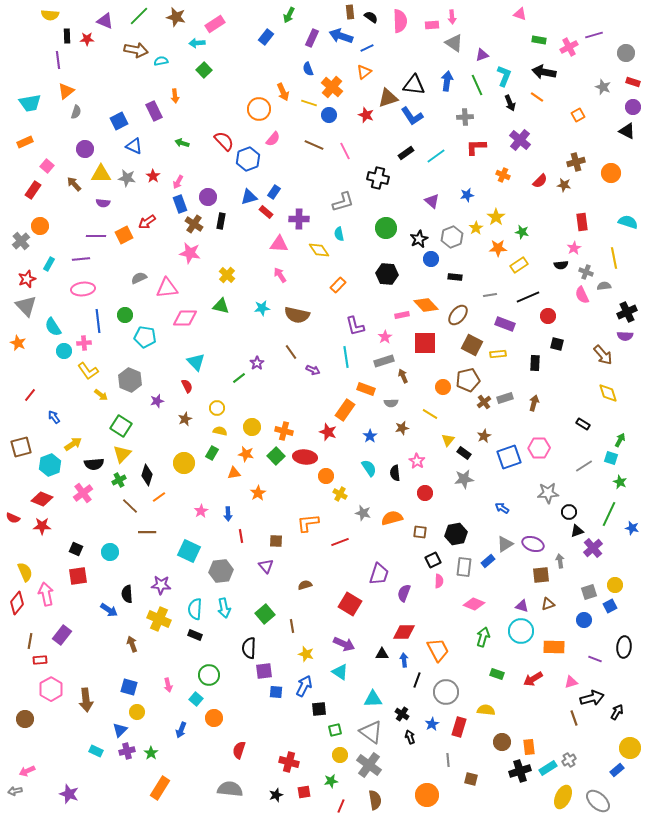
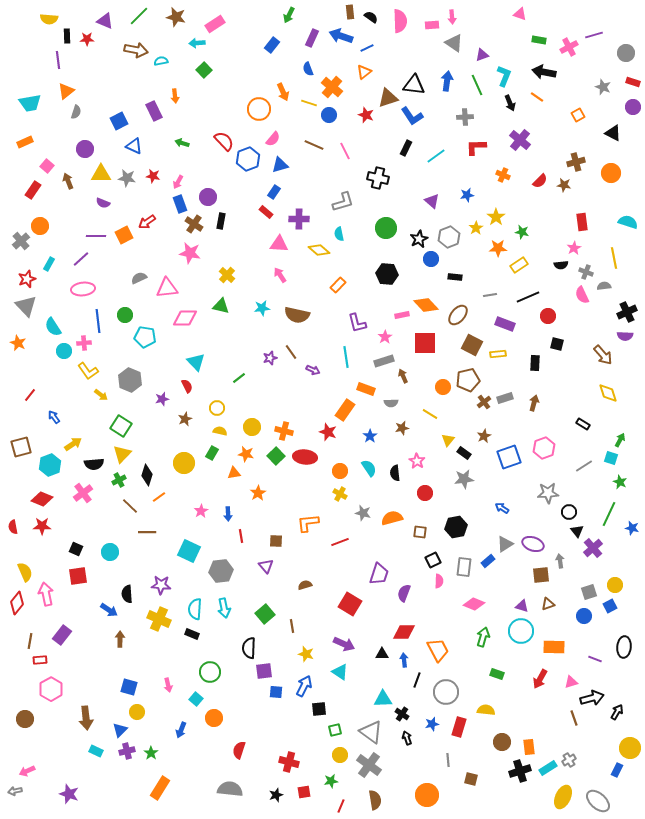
yellow semicircle at (50, 15): moved 1 px left, 4 px down
blue rectangle at (266, 37): moved 6 px right, 8 px down
black triangle at (627, 131): moved 14 px left, 2 px down
black rectangle at (406, 153): moved 5 px up; rotated 28 degrees counterclockwise
red star at (153, 176): rotated 24 degrees counterclockwise
brown arrow at (74, 184): moved 6 px left, 3 px up; rotated 21 degrees clockwise
blue triangle at (249, 197): moved 31 px right, 32 px up
purple semicircle at (103, 203): rotated 16 degrees clockwise
gray hexagon at (452, 237): moved 3 px left
yellow diamond at (319, 250): rotated 15 degrees counterclockwise
purple line at (81, 259): rotated 36 degrees counterclockwise
purple L-shape at (355, 326): moved 2 px right, 3 px up
purple star at (257, 363): moved 13 px right, 5 px up; rotated 16 degrees clockwise
purple star at (157, 401): moved 5 px right, 2 px up
pink hexagon at (539, 448): moved 5 px right; rotated 20 degrees counterclockwise
orange circle at (326, 476): moved 14 px right, 5 px up
red semicircle at (13, 518): moved 9 px down; rotated 56 degrees clockwise
black triangle at (577, 531): rotated 48 degrees counterclockwise
black hexagon at (456, 534): moved 7 px up
blue circle at (584, 620): moved 4 px up
black rectangle at (195, 635): moved 3 px left, 1 px up
brown arrow at (132, 644): moved 12 px left, 5 px up; rotated 21 degrees clockwise
green circle at (209, 675): moved 1 px right, 3 px up
red arrow at (533, 679): moved 7 px right; rotated 30 degrees counterclockwise
cyan triangle at (373, 699): moved 10 px right
brown arrow at (86, 700): moved 18 px down
blue star at (432, 724): rotated 16 degrees clockwise
black arrow at (410, 737): moved 3 px left, 1 px down
blue rectangle at (617, 770): rotated 24 degrees counterclockwise
